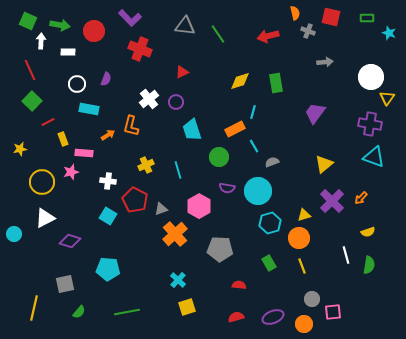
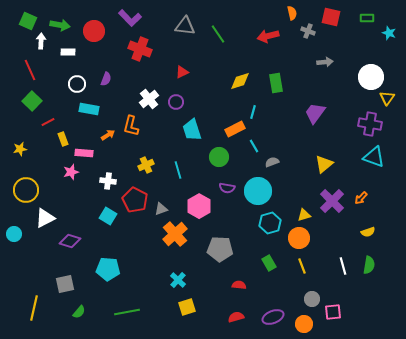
orange semicircle at (295, 13): moved 3 px left
yellow circle at (42, 182): moved 16 px left, 8 px down
white line at (346, 255): moved 3 px left, 11 px down
